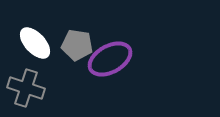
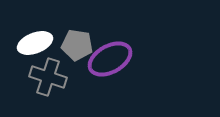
white ellipse: rotated 68 degrees counterclockwise
gray cross: moved 22 px right, 11 px up
